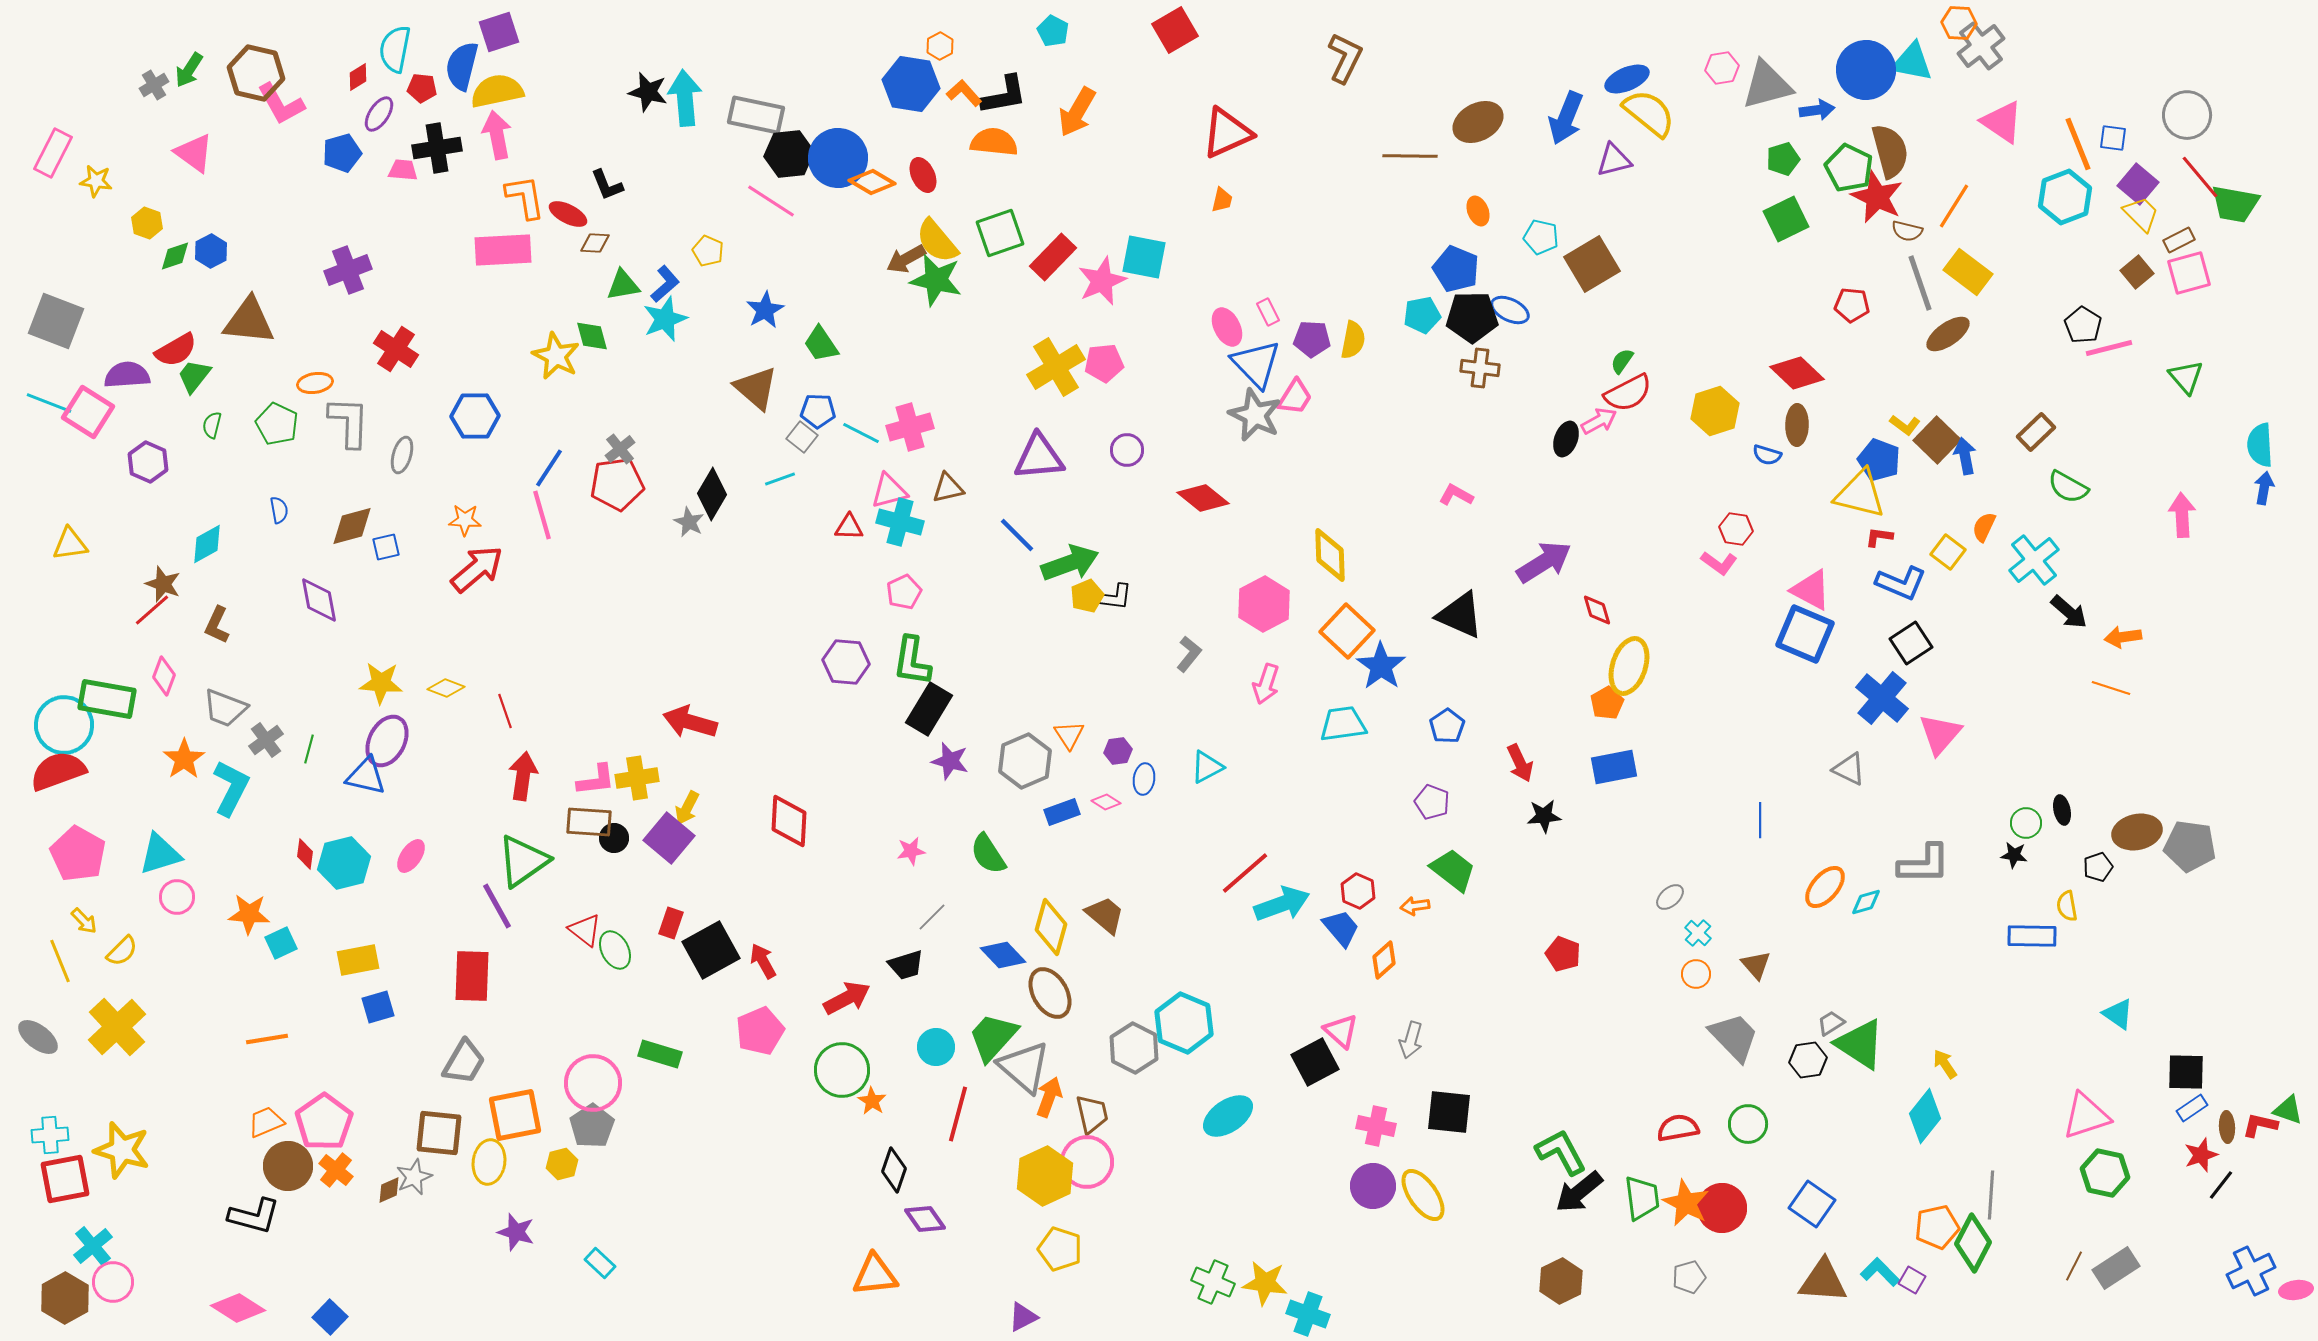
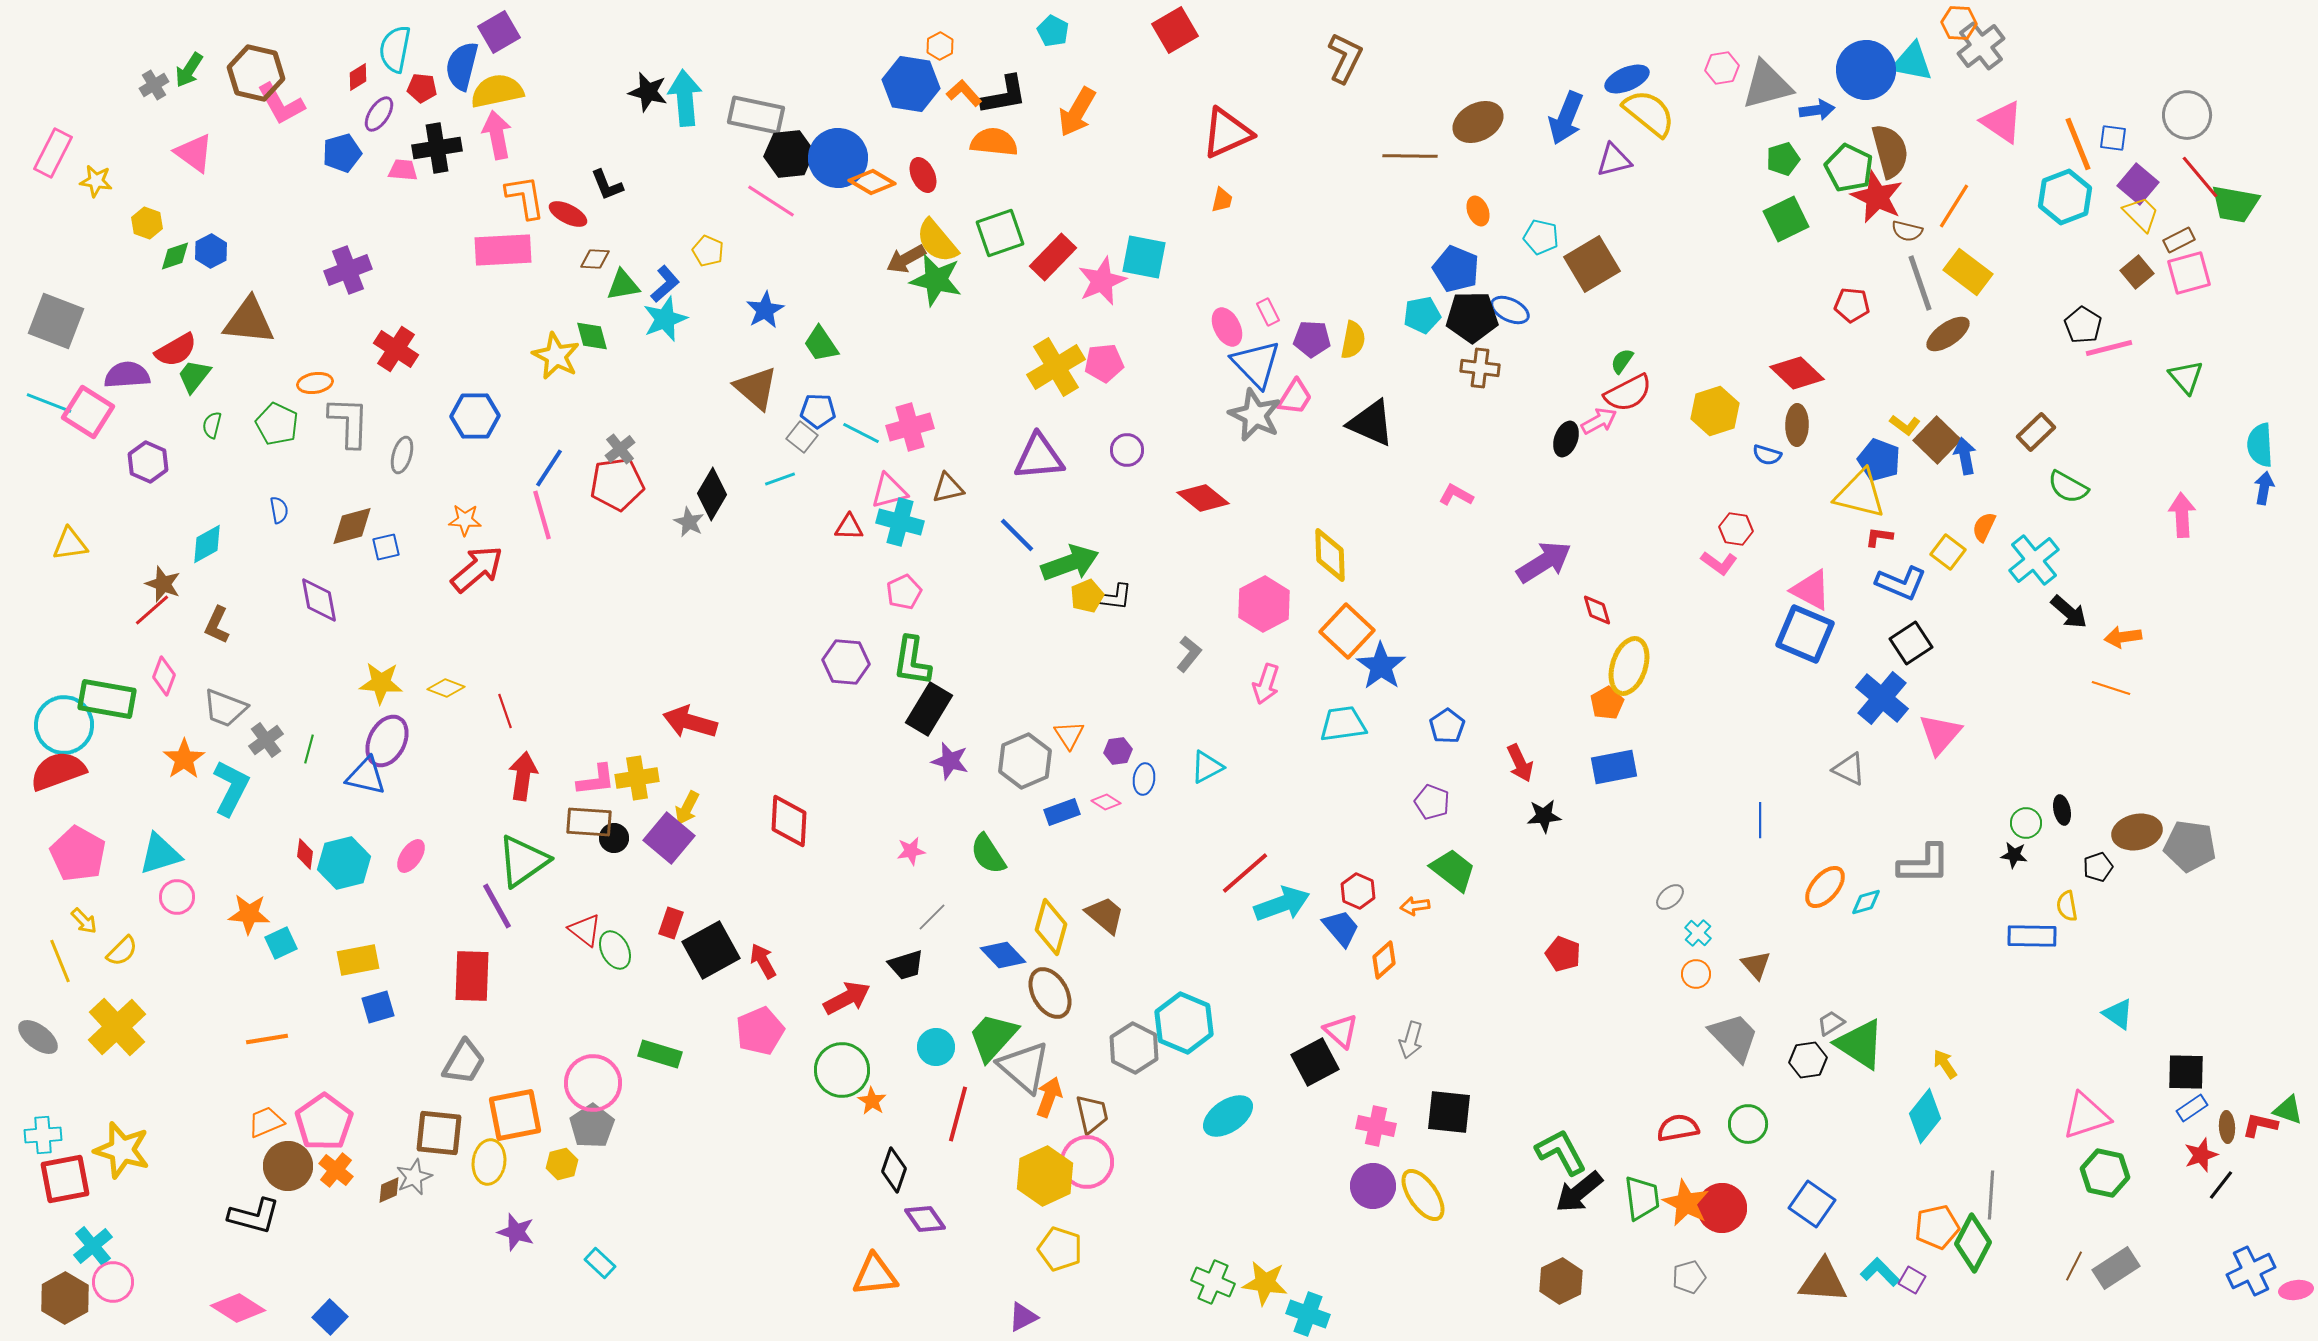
purple square at (499, 32): rotated 12 degrees counterclockwise
brown diamond at (595, 243): moved 16 px down
black triangle at (1460, 615): moved 89 px left, 192 px up
cyan cross at (50, 1135): moved 7 px left
